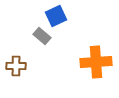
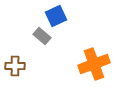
orange cross: moved 2 px left, 2 px down; rotated 16 degrees counterclockwise
brown cross: moved 1 px left
